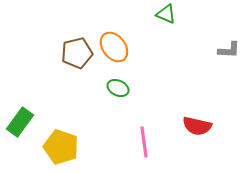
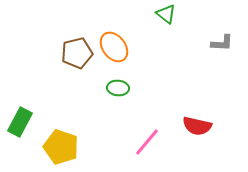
green triangle: rotated 15 degrees clockwise
gray L-shape: moved 7 px left, 7 px up
green ellipse: rotated 20 degrees counterclockwise
green rectangle: rotated 8 degrees counterclockwise
pink line: moved 3 px right; rotated 48 degrees clockwise
